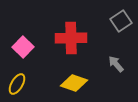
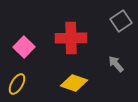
pink square: moved 1 px right
